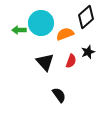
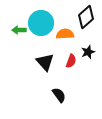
orange semicircle: rotated 18 degrees clockwise
